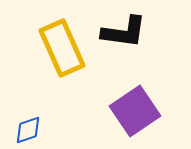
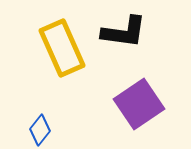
purple square: moved 4 px right, 7 px up
blue diamond: moved 12 px right; rotated 32 degrees counterclockwise
